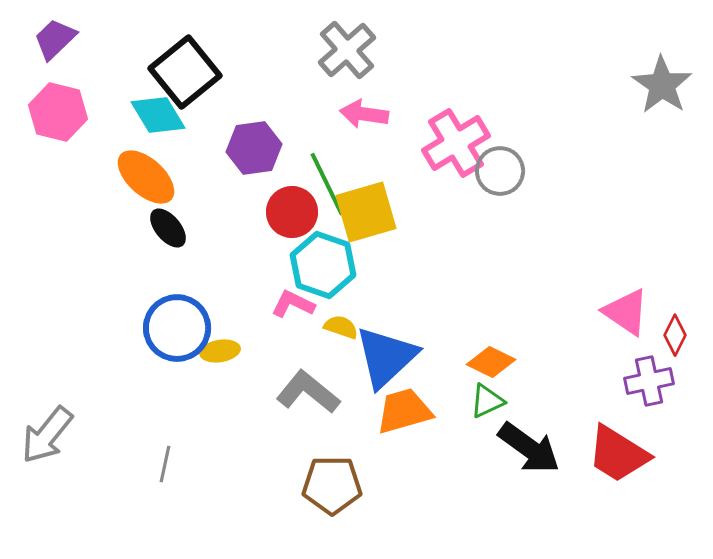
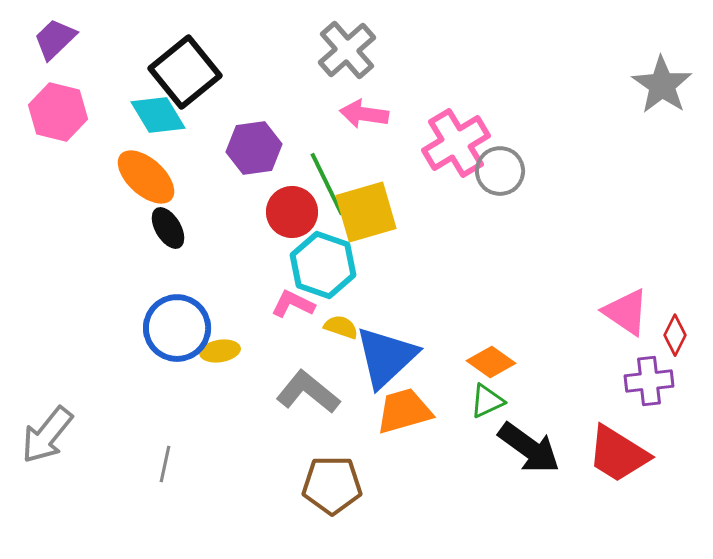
black ellipse: rotated 9 degrees clockwise
orange diamond: rotated 9 degrees clockwise
purple cross: rotated 6 degrees clockwise
